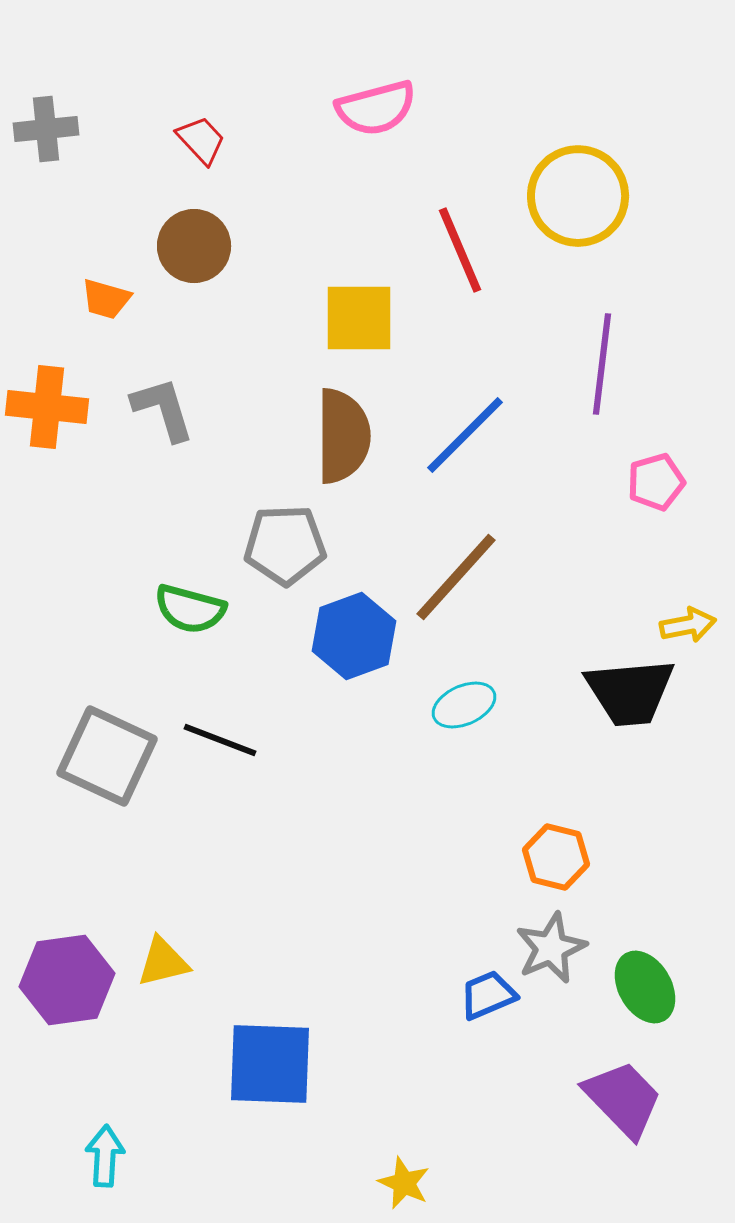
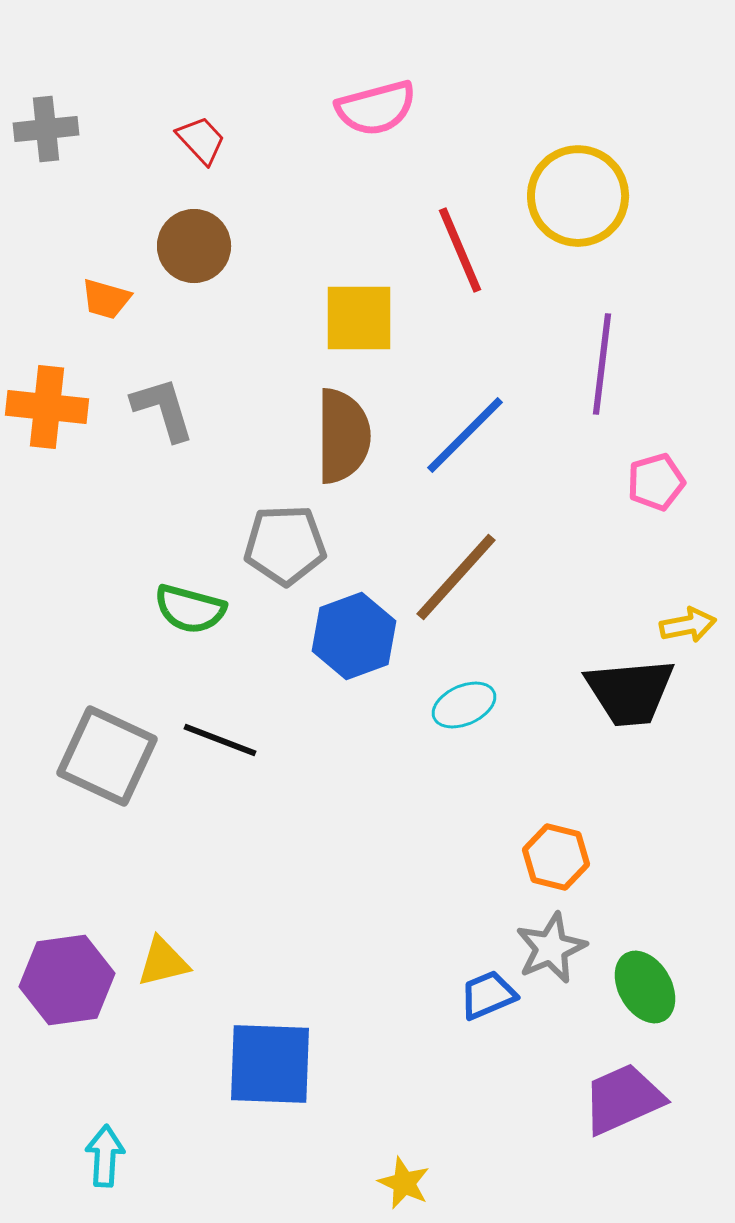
purple trapezoid: rotated 70 degrees counterclockwise
